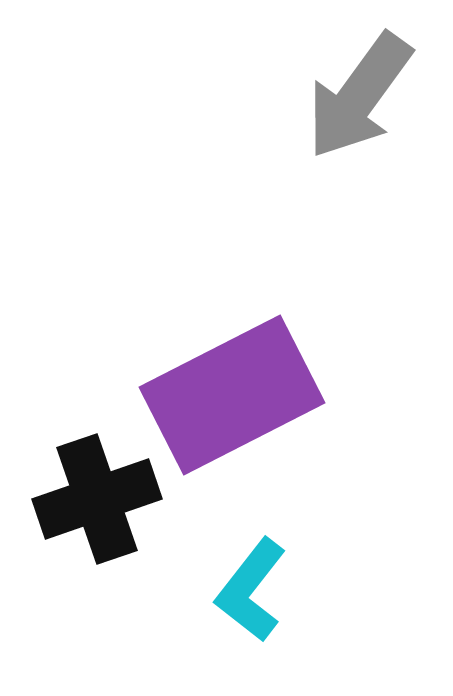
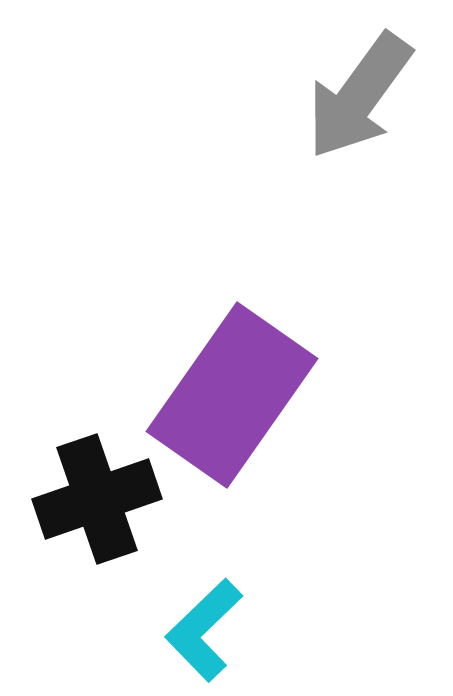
purple rectangle: rotated 28 degrees counterclockwise
cyan L-shape: moved 47 px left, 40 px down; rotated 8 degrees clockwise
